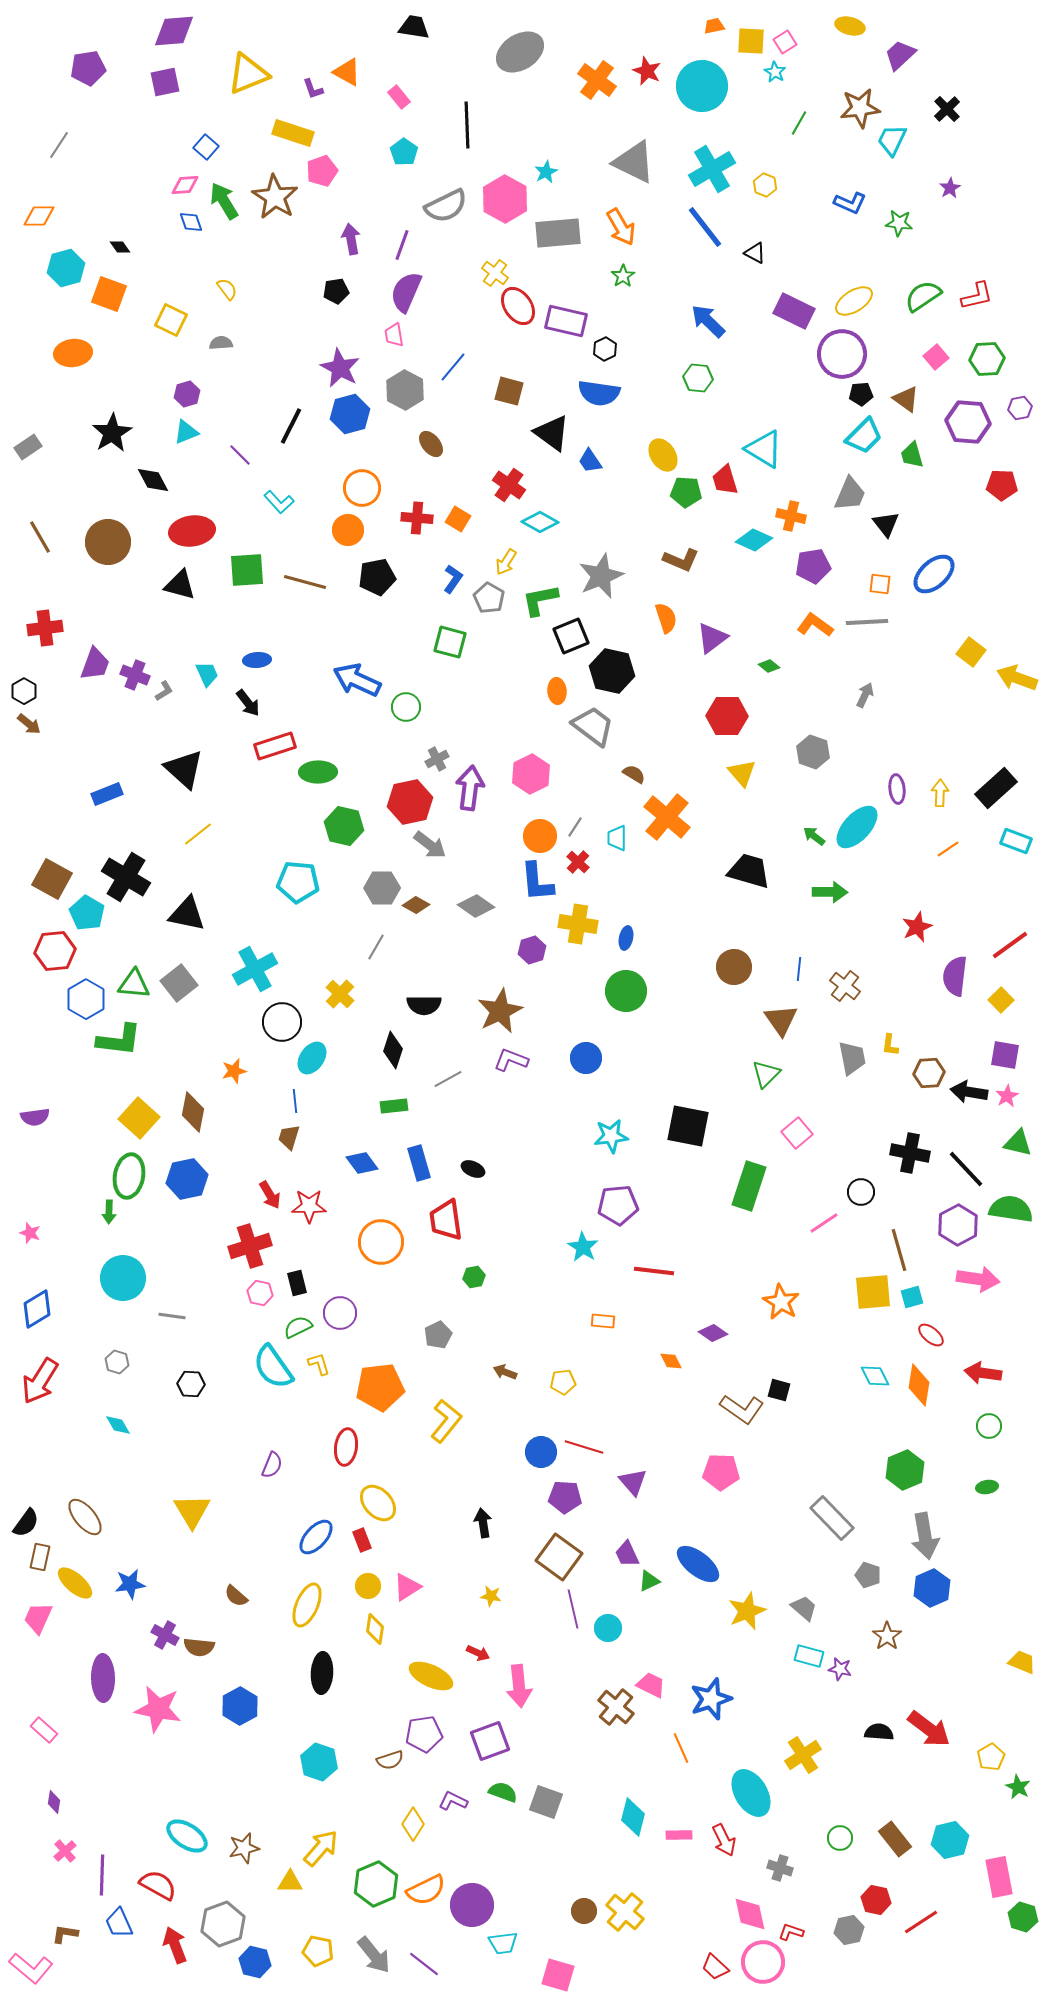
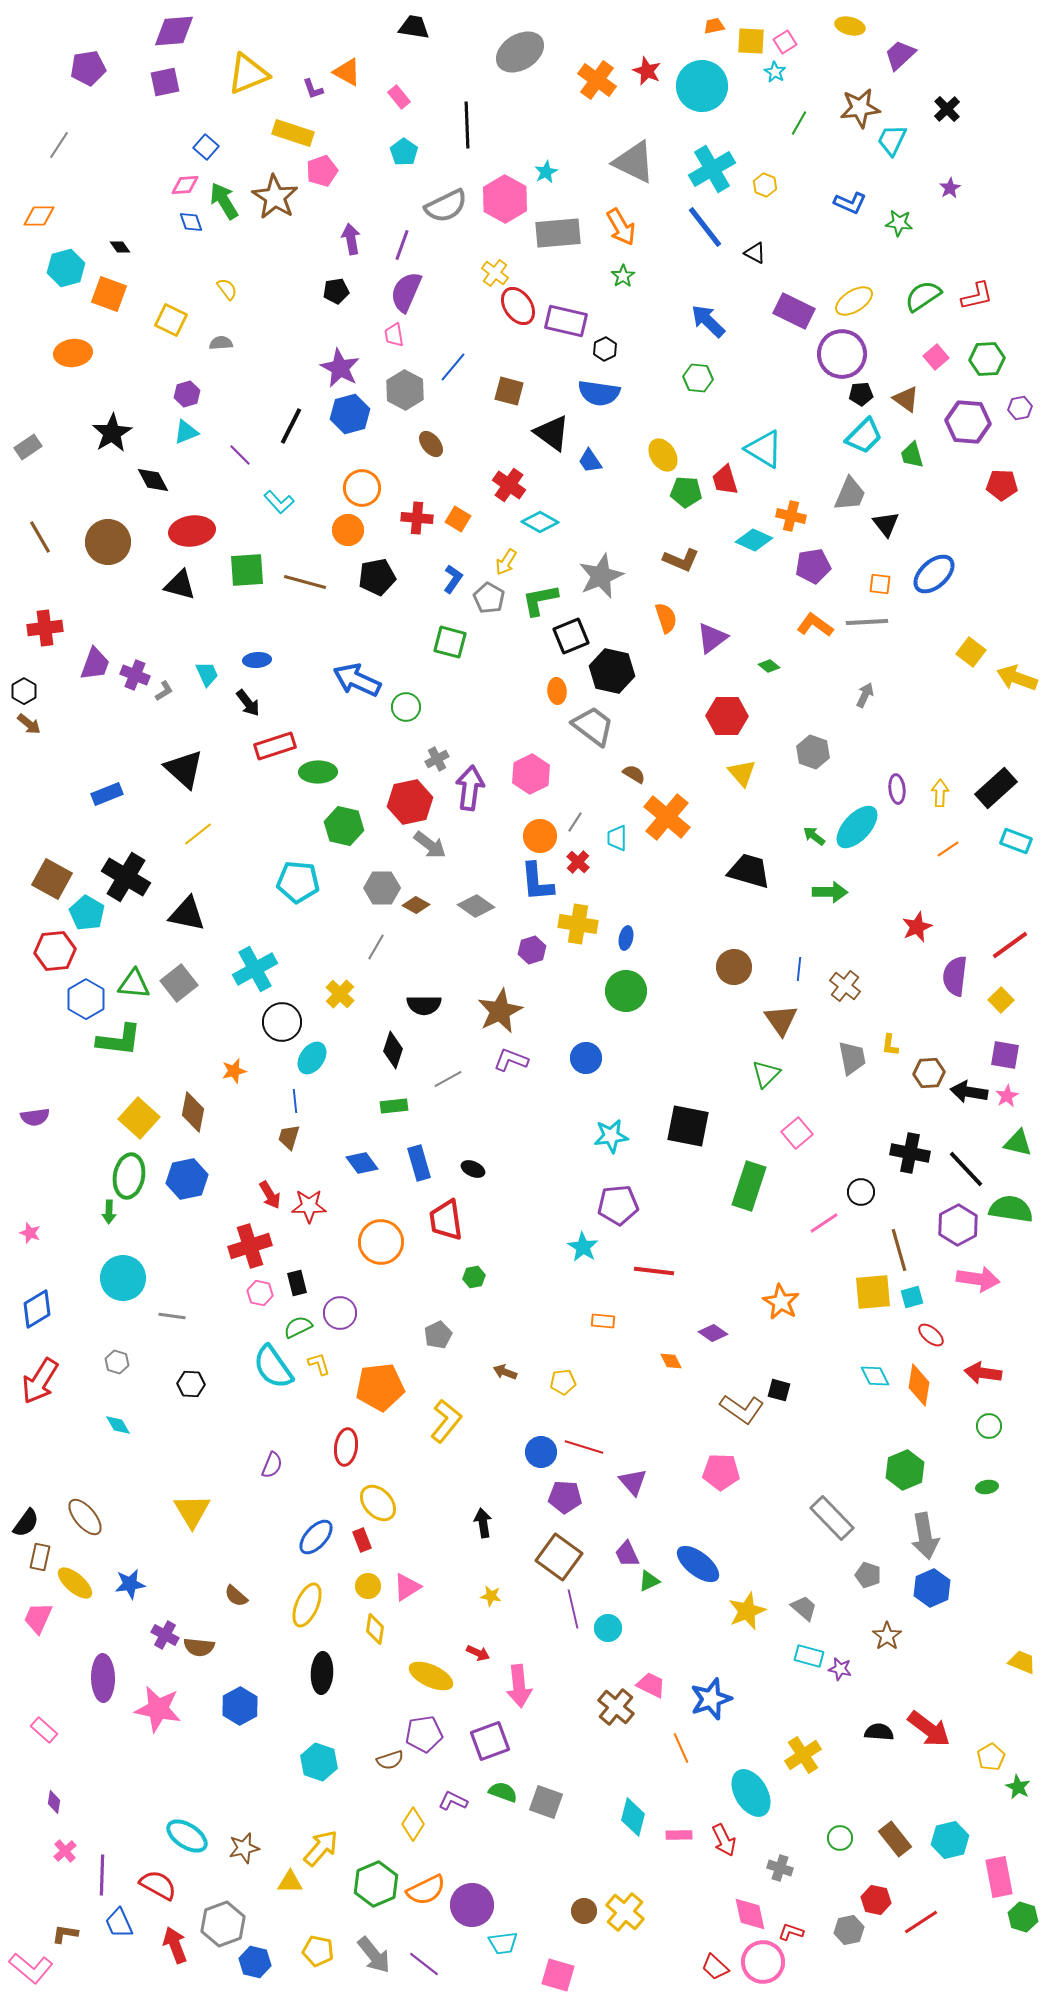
gray line at (575, 827): moved 5 px up
